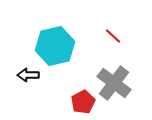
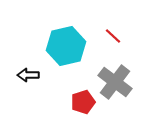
cyan hexagon: moved 11 px right
gray cross: moved 1 px right, 1 px up
red pentagon: rotated 10 degrees clockwise
